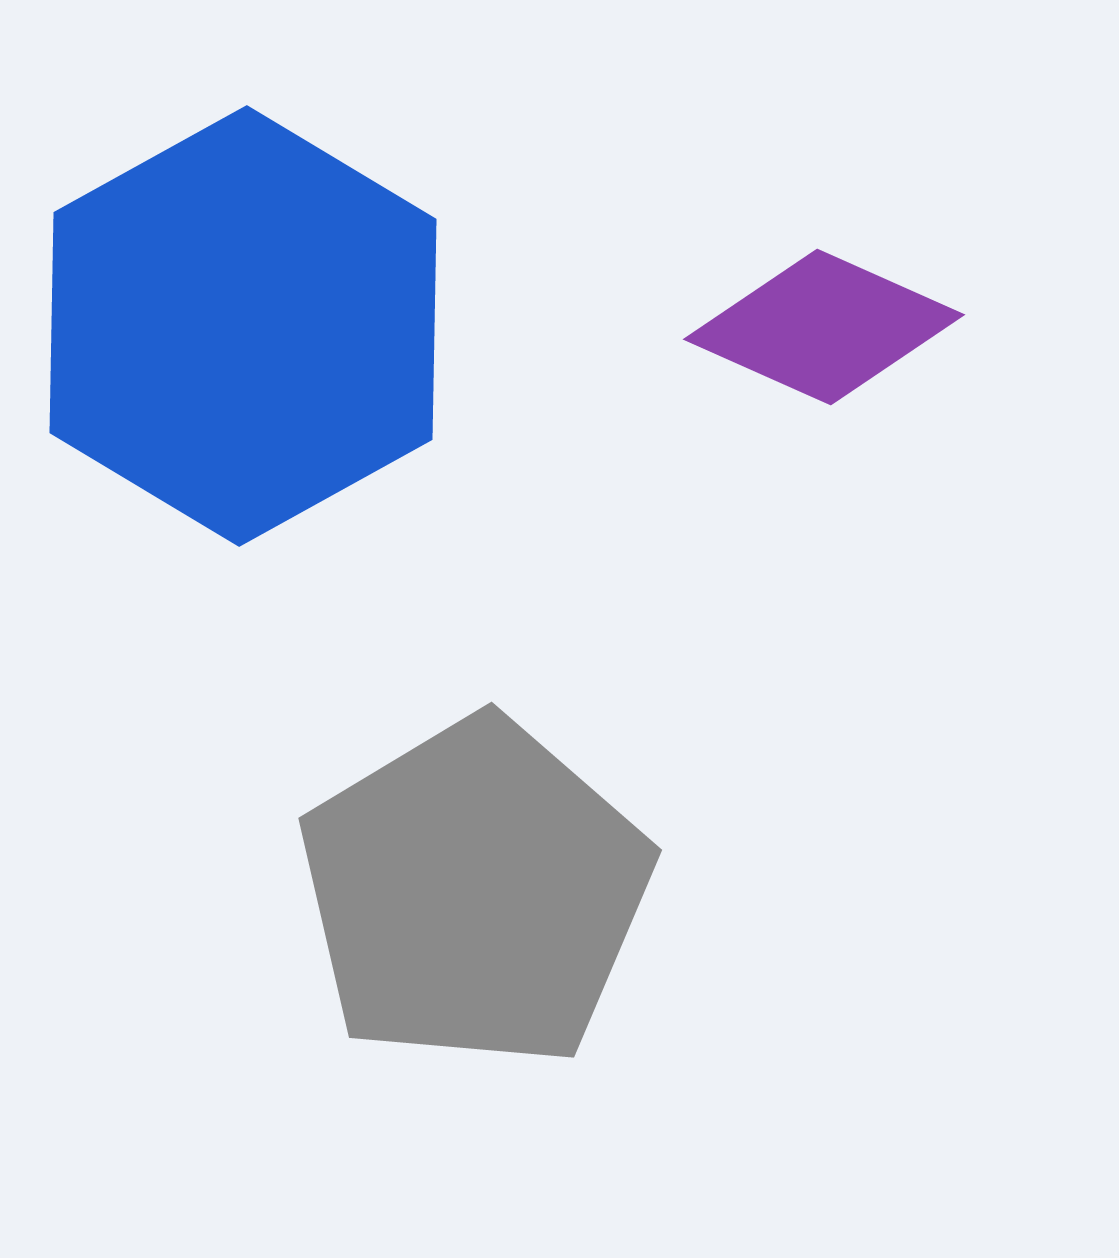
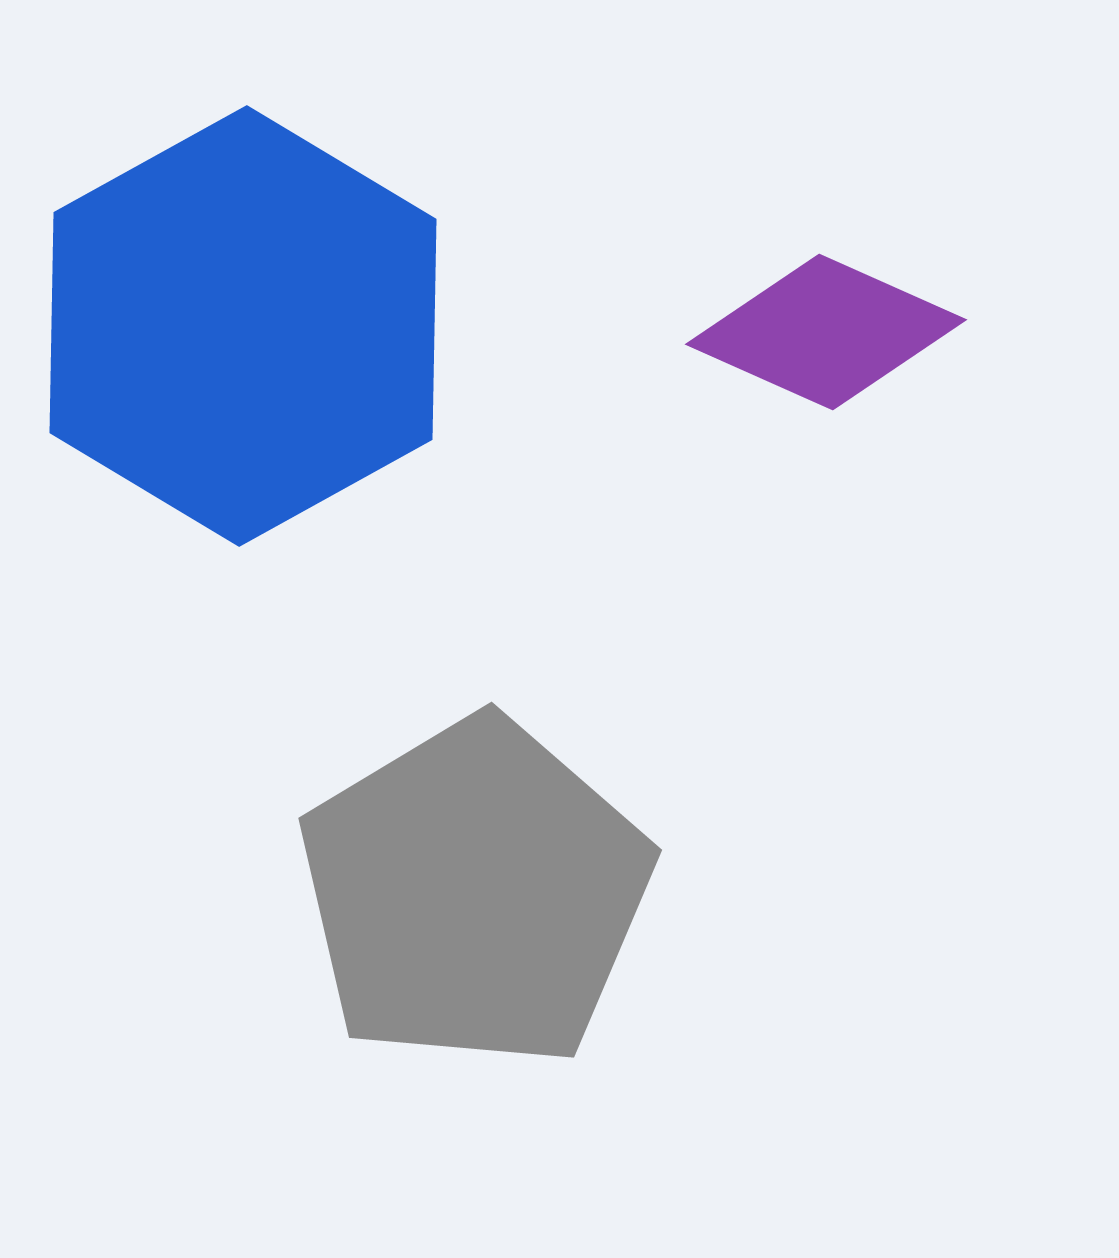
purple diamond: moved 2 px right, 5 px down
